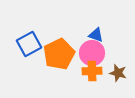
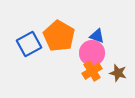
blue triangle: moved 1 px right, 1 px down
orange pentagon: moved 18 px up; rotated 16 degrees counterclockwise
orange cross: rotated 30 degrees counterclockwise
